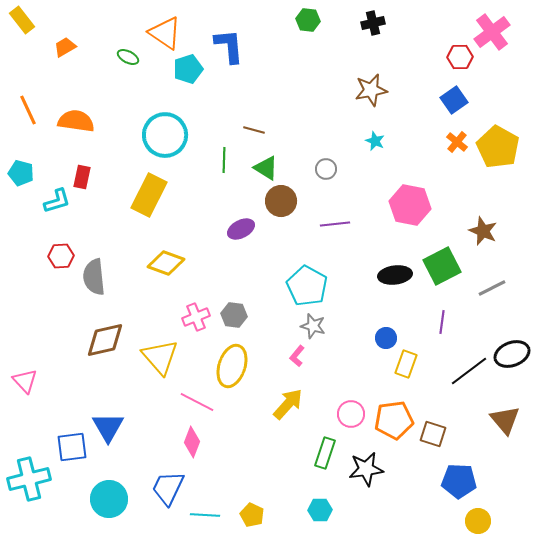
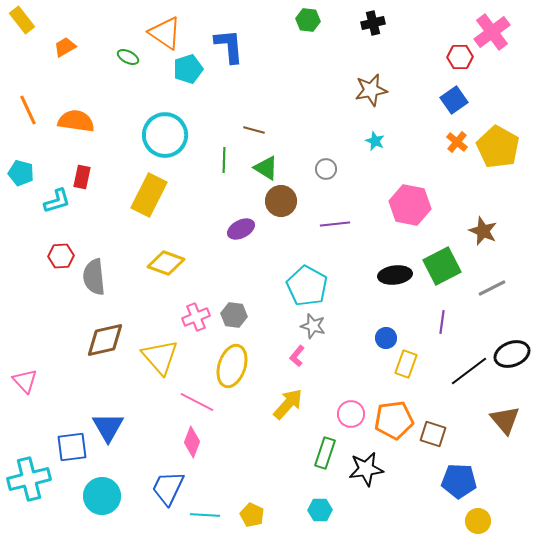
cyan circle at (109, 499): moved 7 px left, 3 px up
